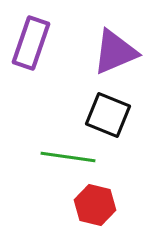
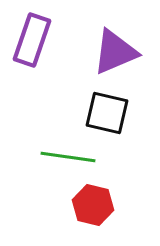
purple rectangle: moved 1 px right, 3 px up
black square: moved 1 px left, 2 px up; rotated 9 degrees counterclockwise
red hexagon: moved 2 px left
